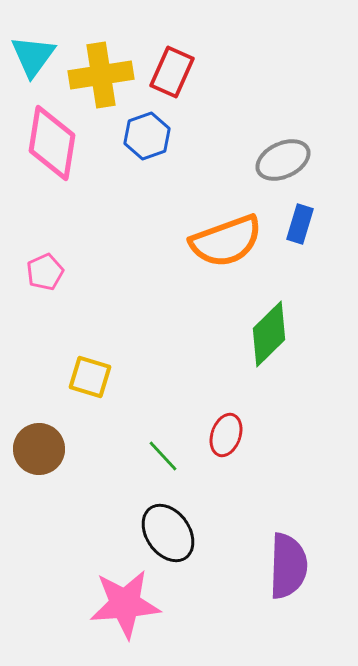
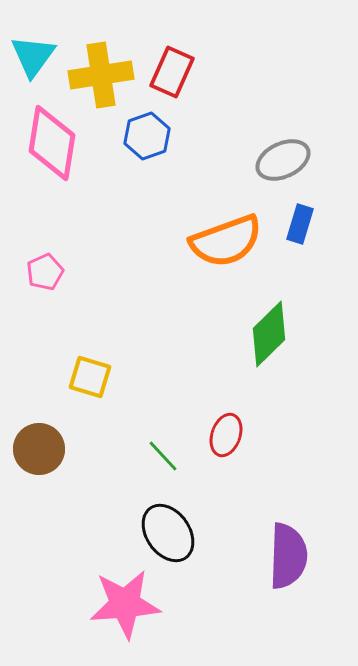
purple semicircle: moved 10 px up
